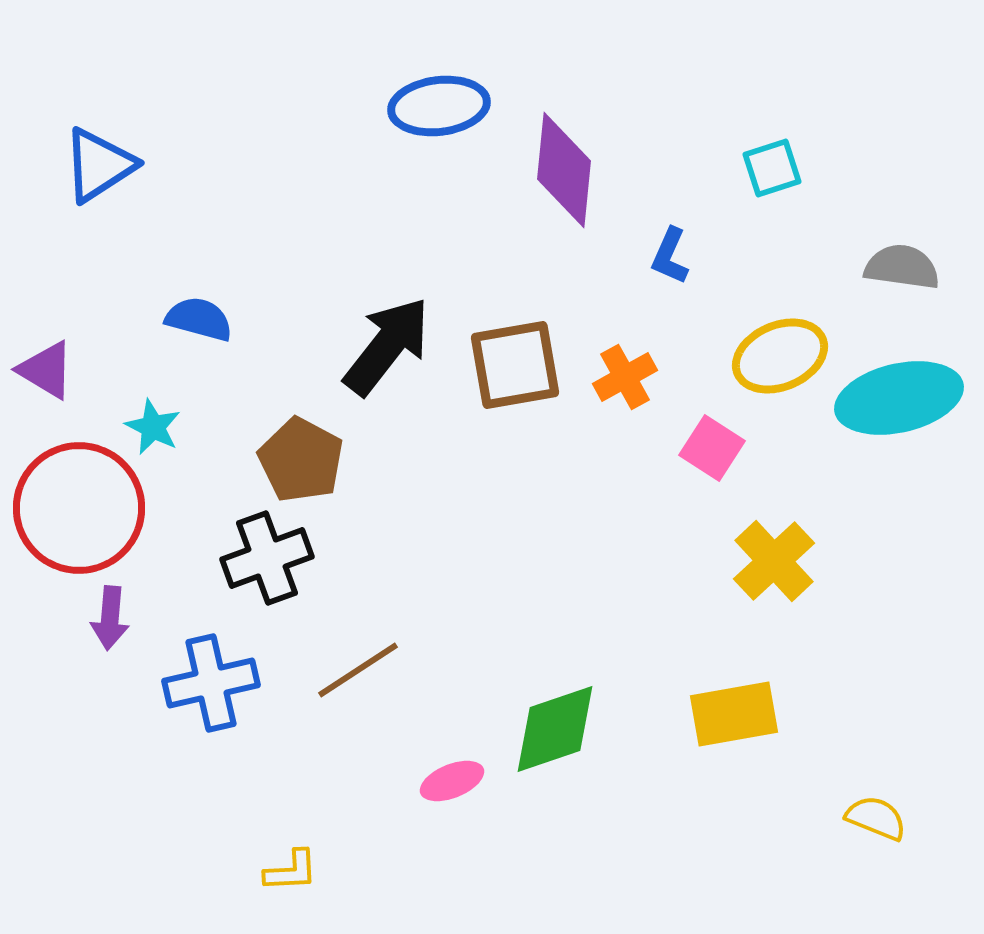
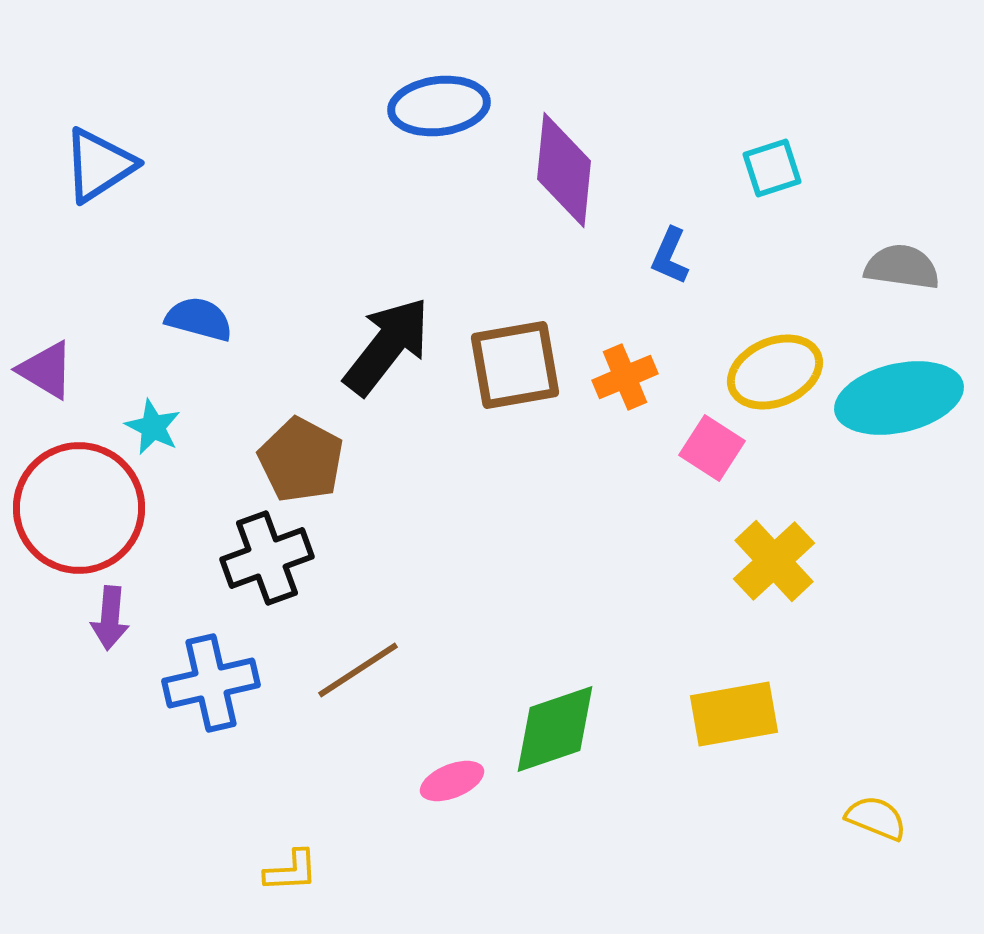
yellow ellipse: moved 5 px left, 16 px down
orange cross: rotated 6 degrees clockwise
